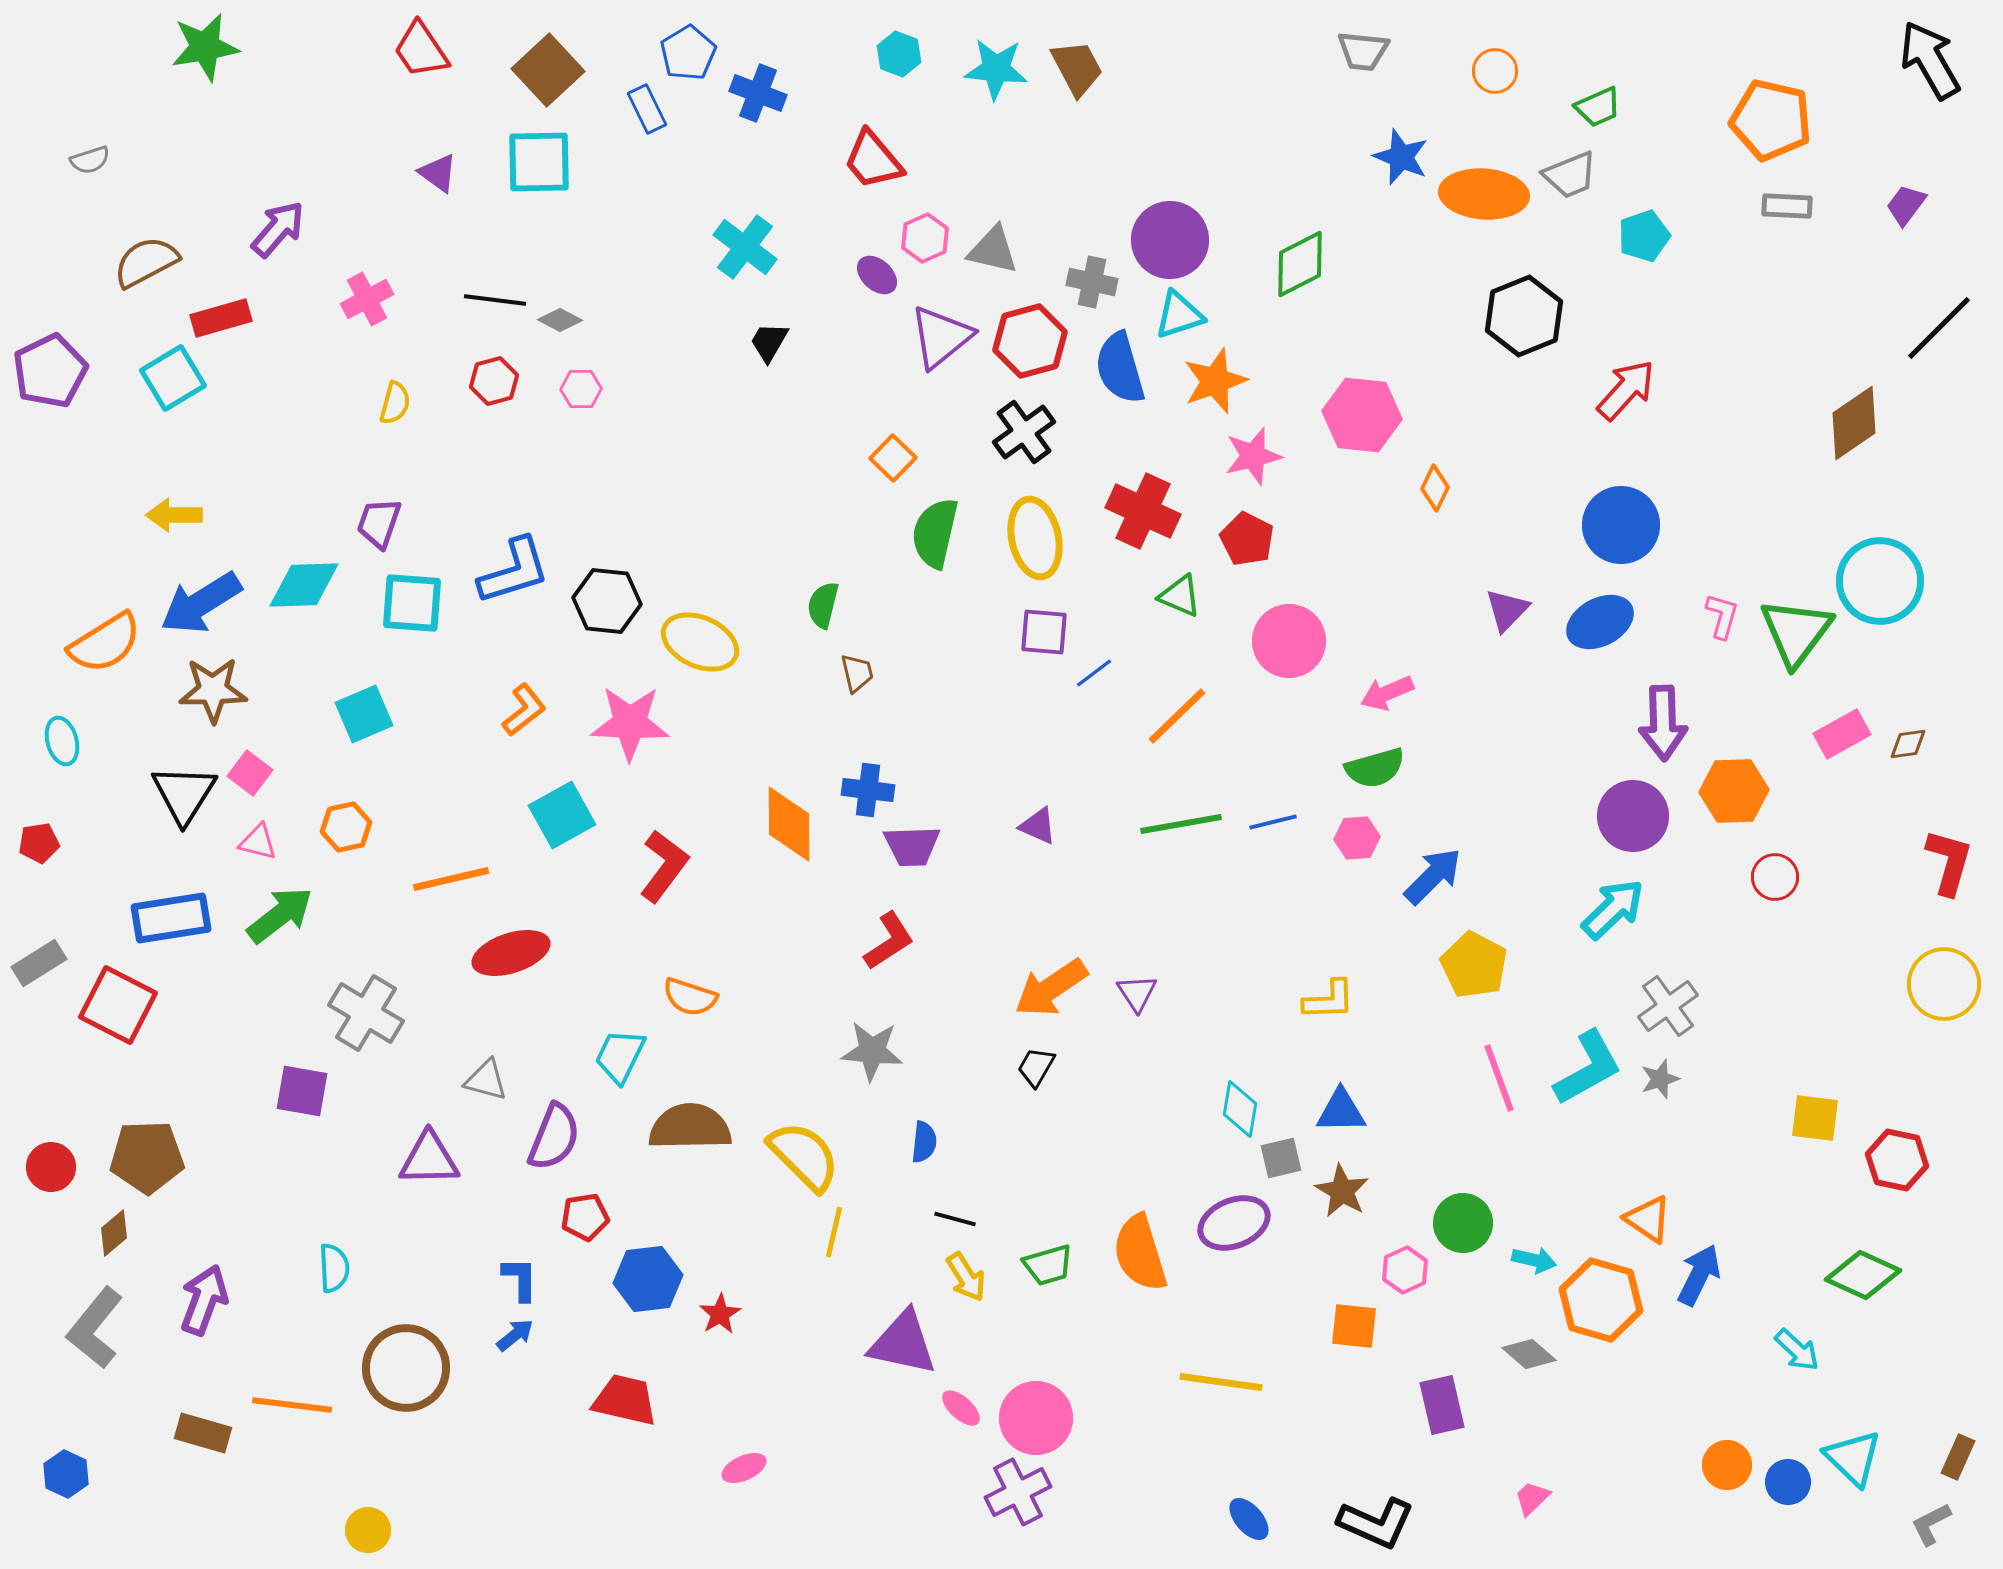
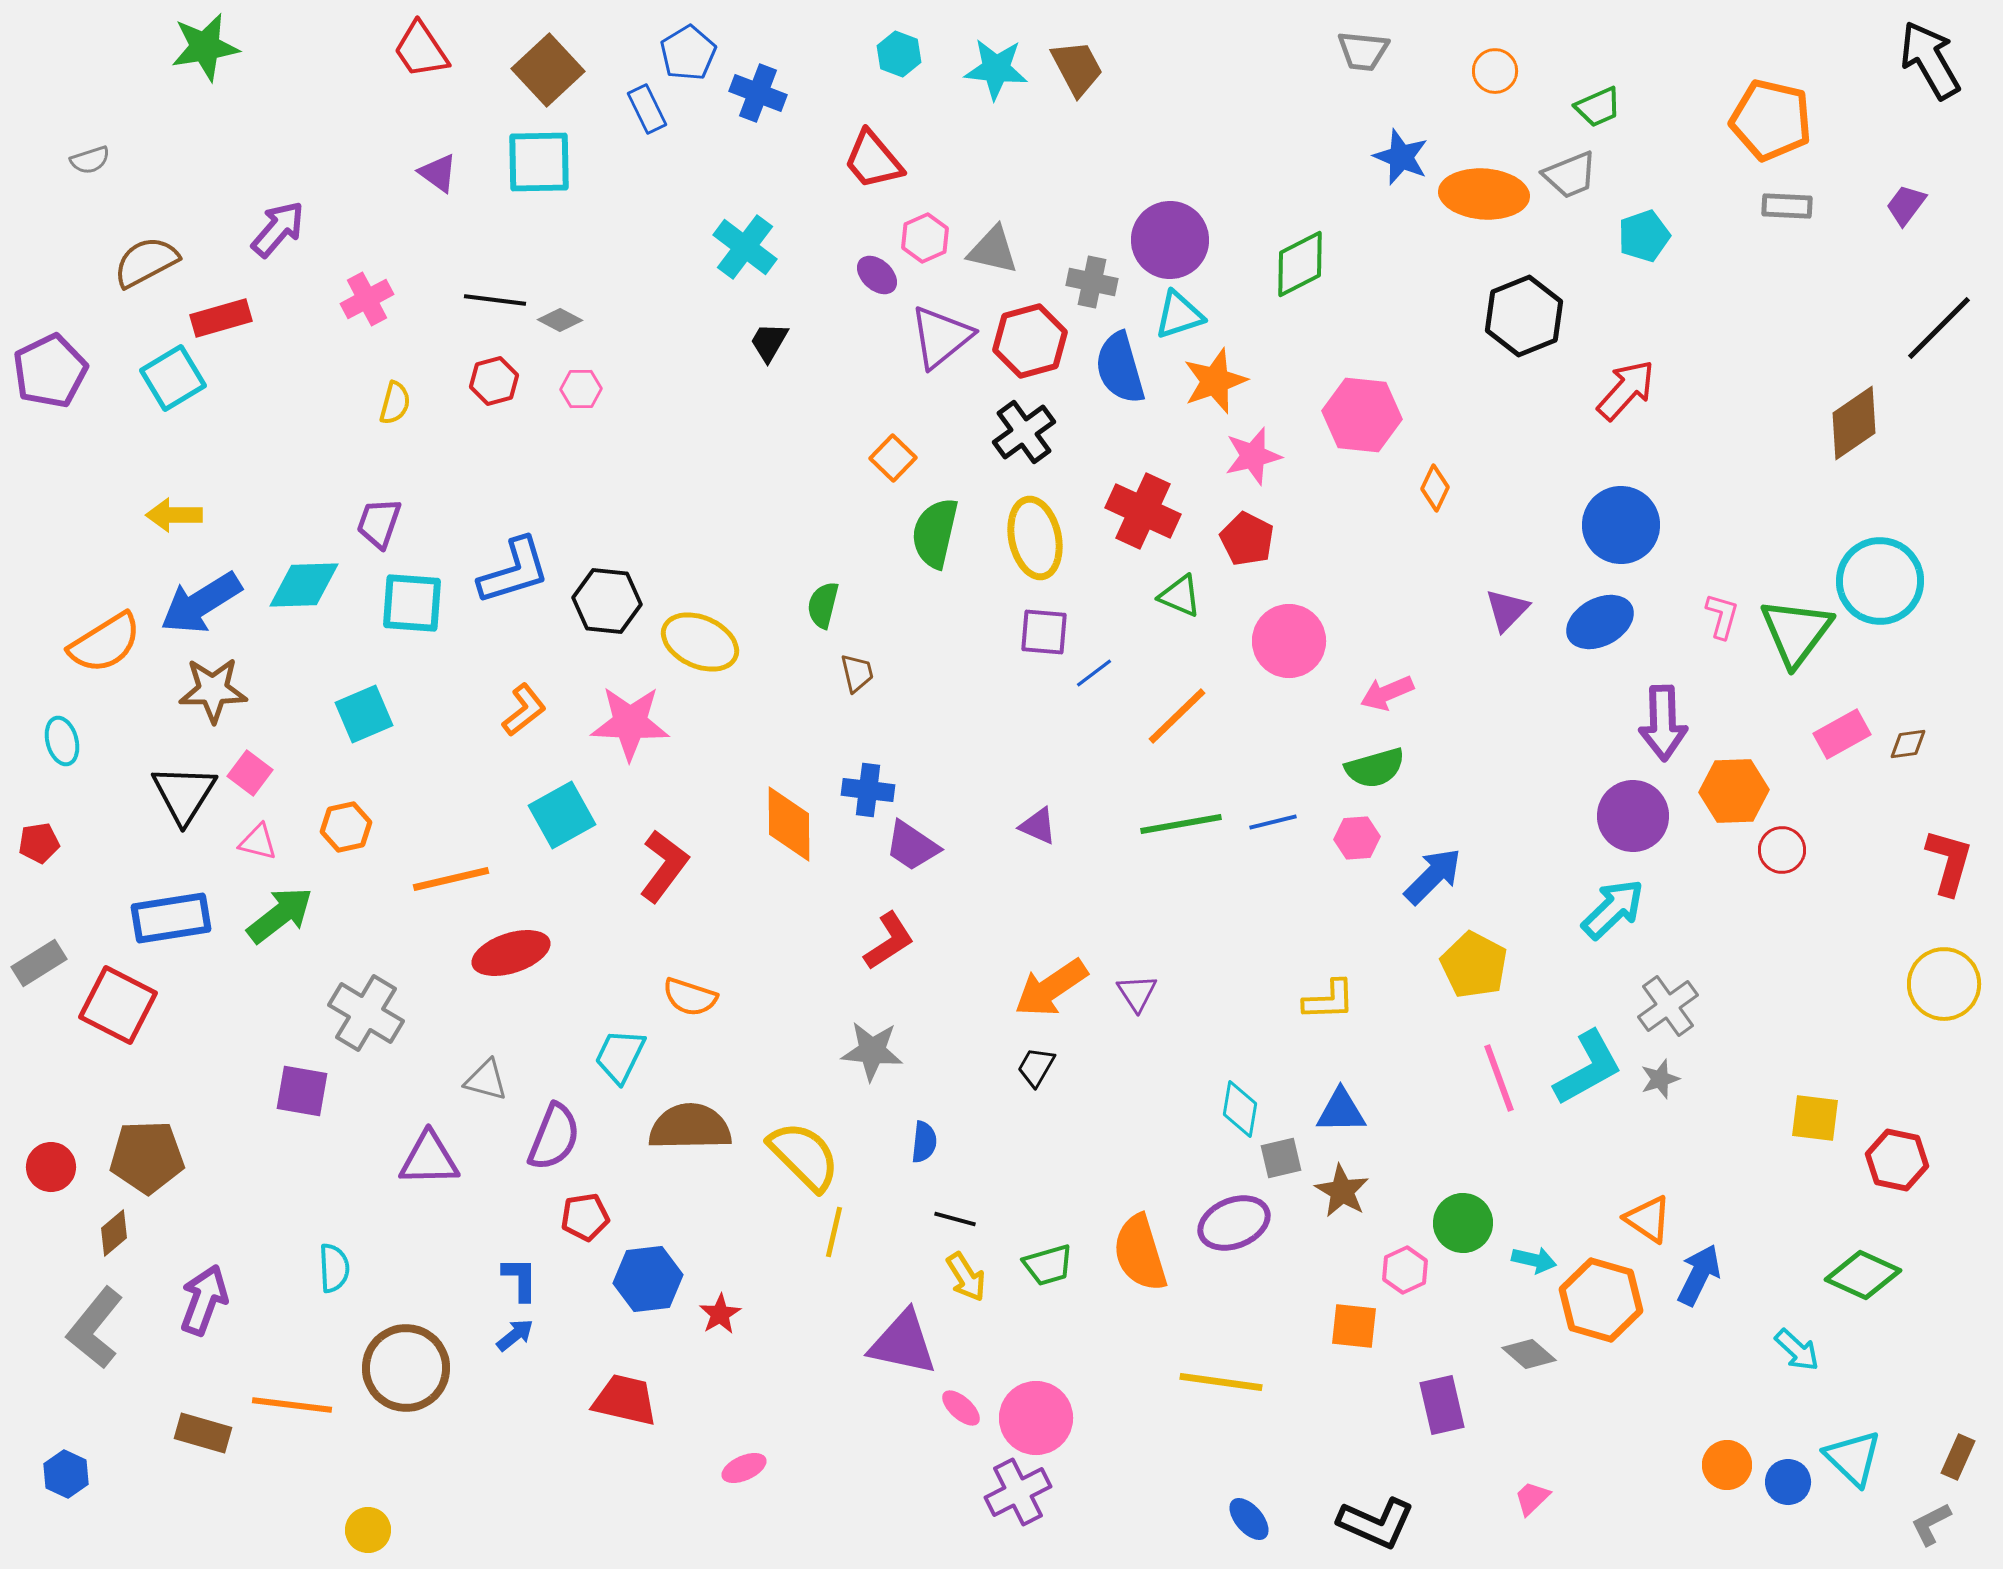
purple trapezoid at (912, 846): rotated 36 degrees clockwise
red circle at (1775, 877): moved 7 px right, 27 px up
